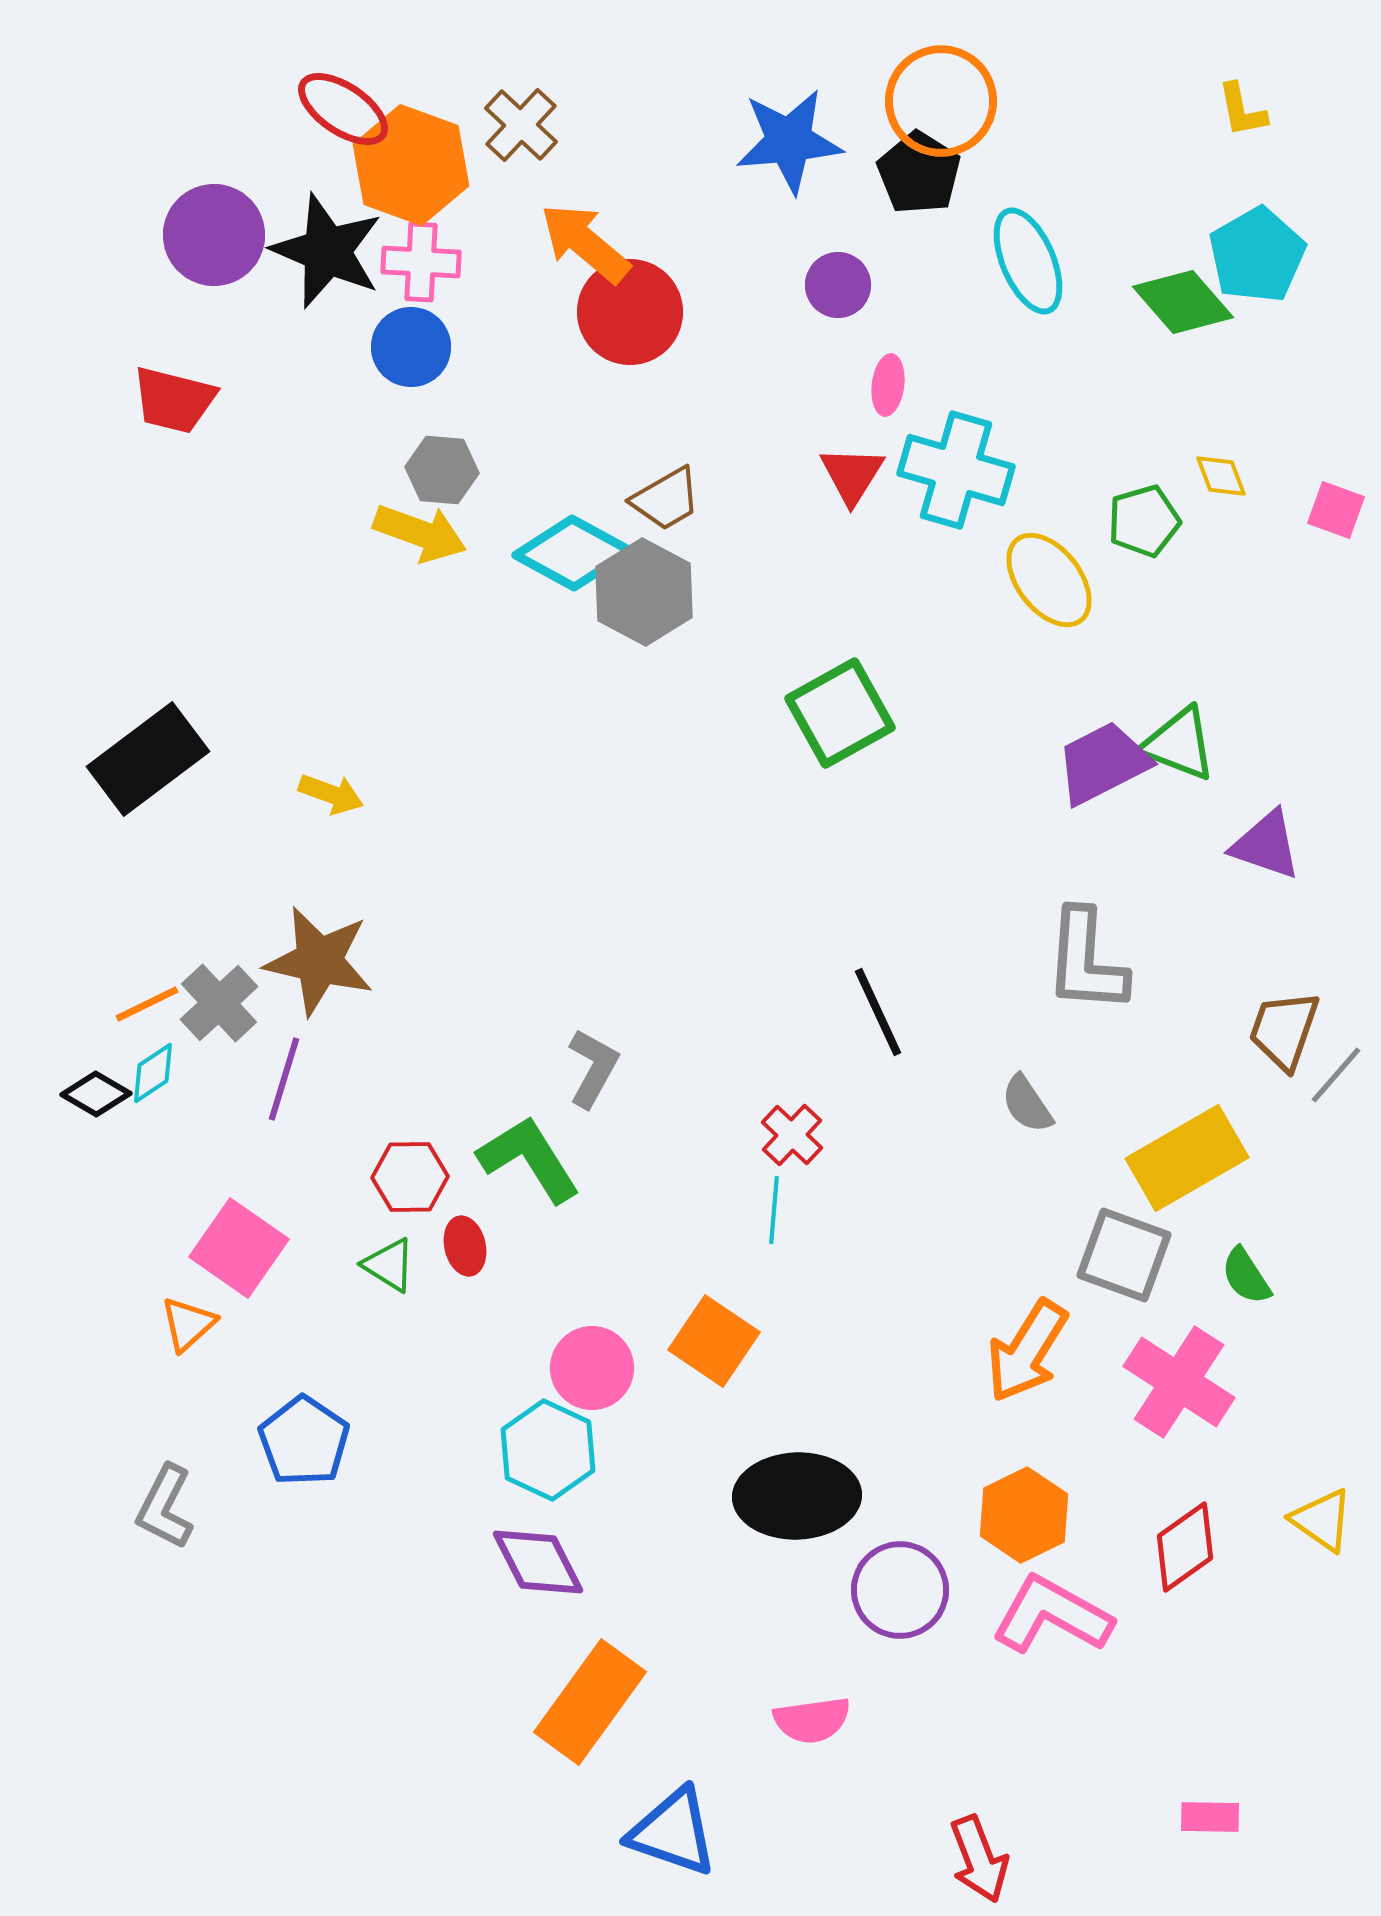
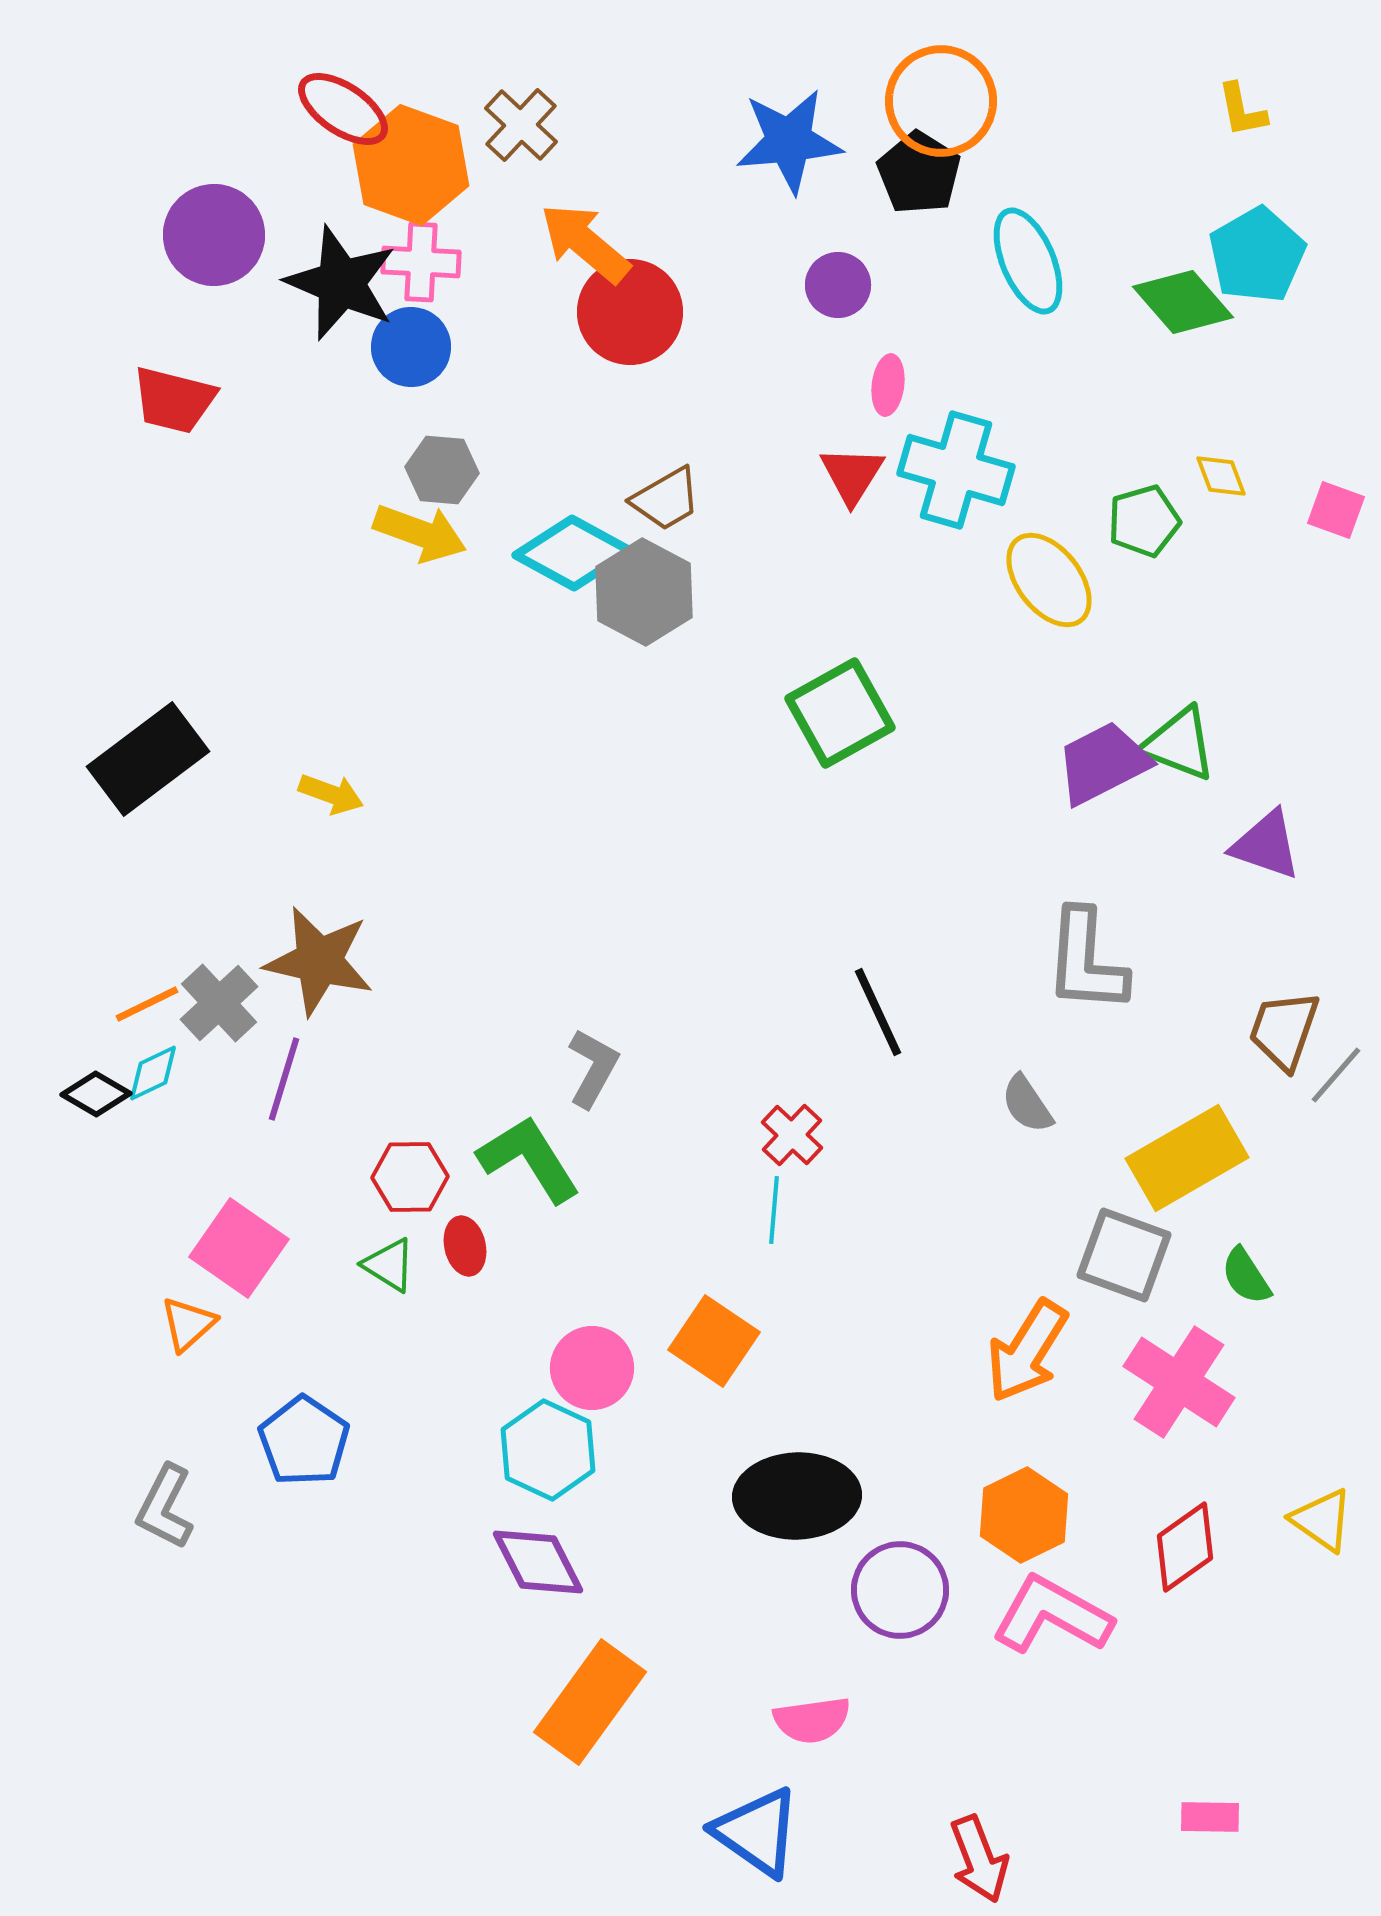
black star at (327, 251): moved 14 px right, 32 px down
cyan diamond at (153, 1073): rotated 8 degrees clockwise
blue triangle at (673, 1832): moved 84 px right; rotated 16 degrees clockwise
